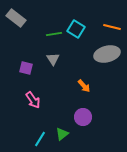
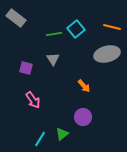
cyan square: rotated 18 degrees clockwise
